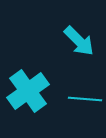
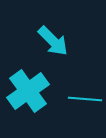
cyan arrow: moved 26 px left
